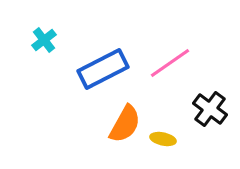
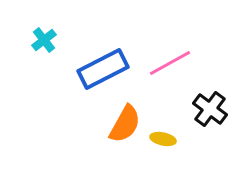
pink line: rotated 6 degrees clockwise
